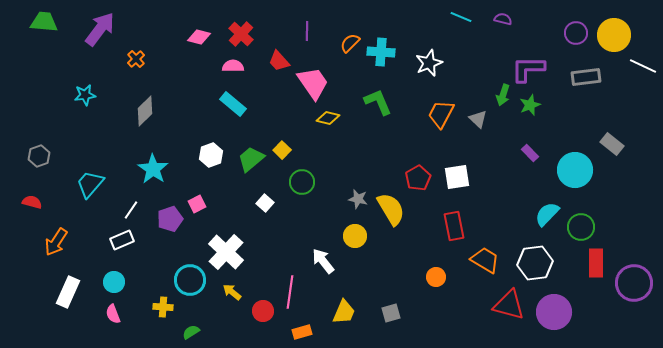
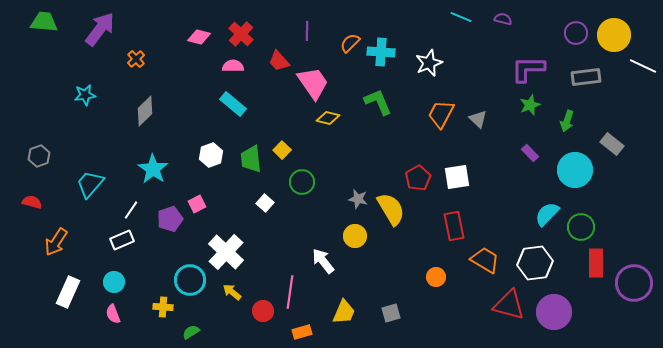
green arrow at (503, 95): moved 64 px right, 26 px down
green trapezoid at (251, 159): rotated 56 degrees counterclockwise
